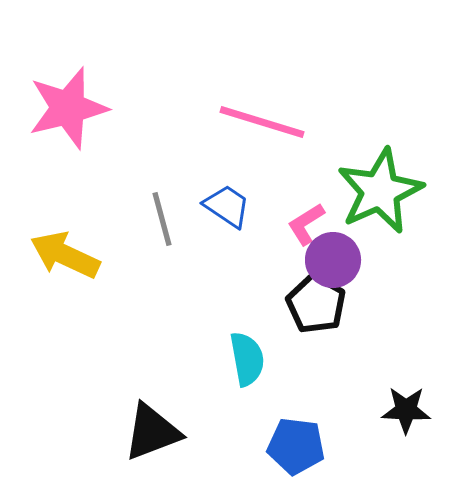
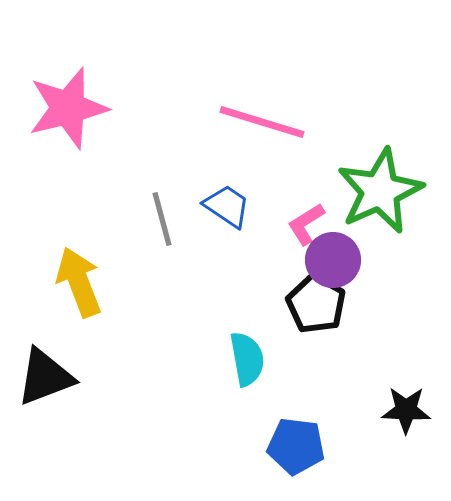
yellow arrow: moved 14 px right, 27 px down; rotated 44 degrees clockwise
black triangle: moved 107 px left, 55 px up
